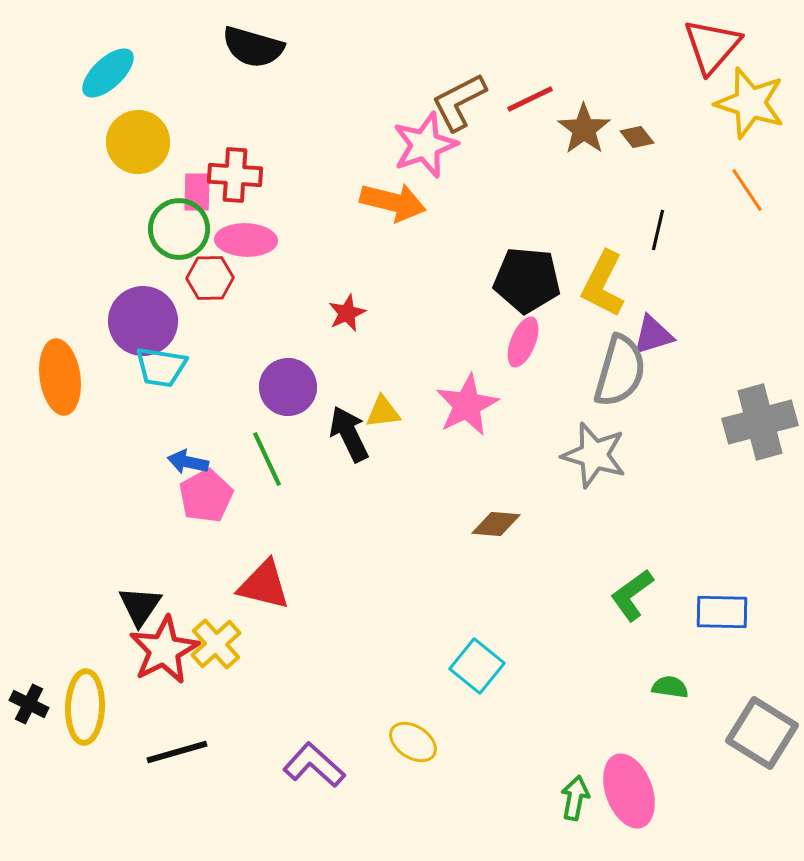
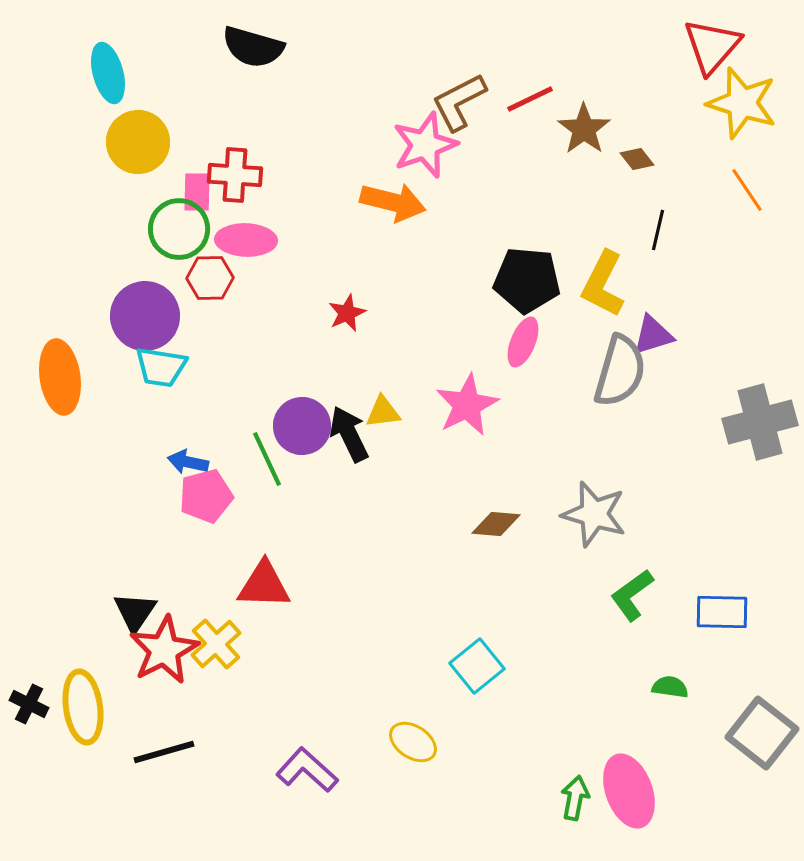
cyan ellipse at (108, 73): rotated 62 degrees counterclockwise
yellow star at (750, 103): moved 8 px left
brown diamond at (637, 137): moved 22 px down
purple circle at (143, 321): moved 2 px right, 5 px up
purple circle at (288, 387): moved 14 px right, 39 px down
gray star at (594, 455): moved 59 px down
pink pentagon at (206, 496): rotated 14 degrees clockwise
red triangle at (264, 585): rotated 12 degrees counterclockwise
black triangle at (140, 606): moved 5 px left, 6 px down
cyan square at (477, 666): rotated 12 degrees clockwise
yellow ellipse at (85, 707): moved 2 px left; rotated 10 degrees counterclockwise
gray square at (762, 733): rotated 6 degrees clockwise
black line at (177, 752): moved 13 px left
purple L-shape at (314, 765): moved 7 px left, 5 px down
